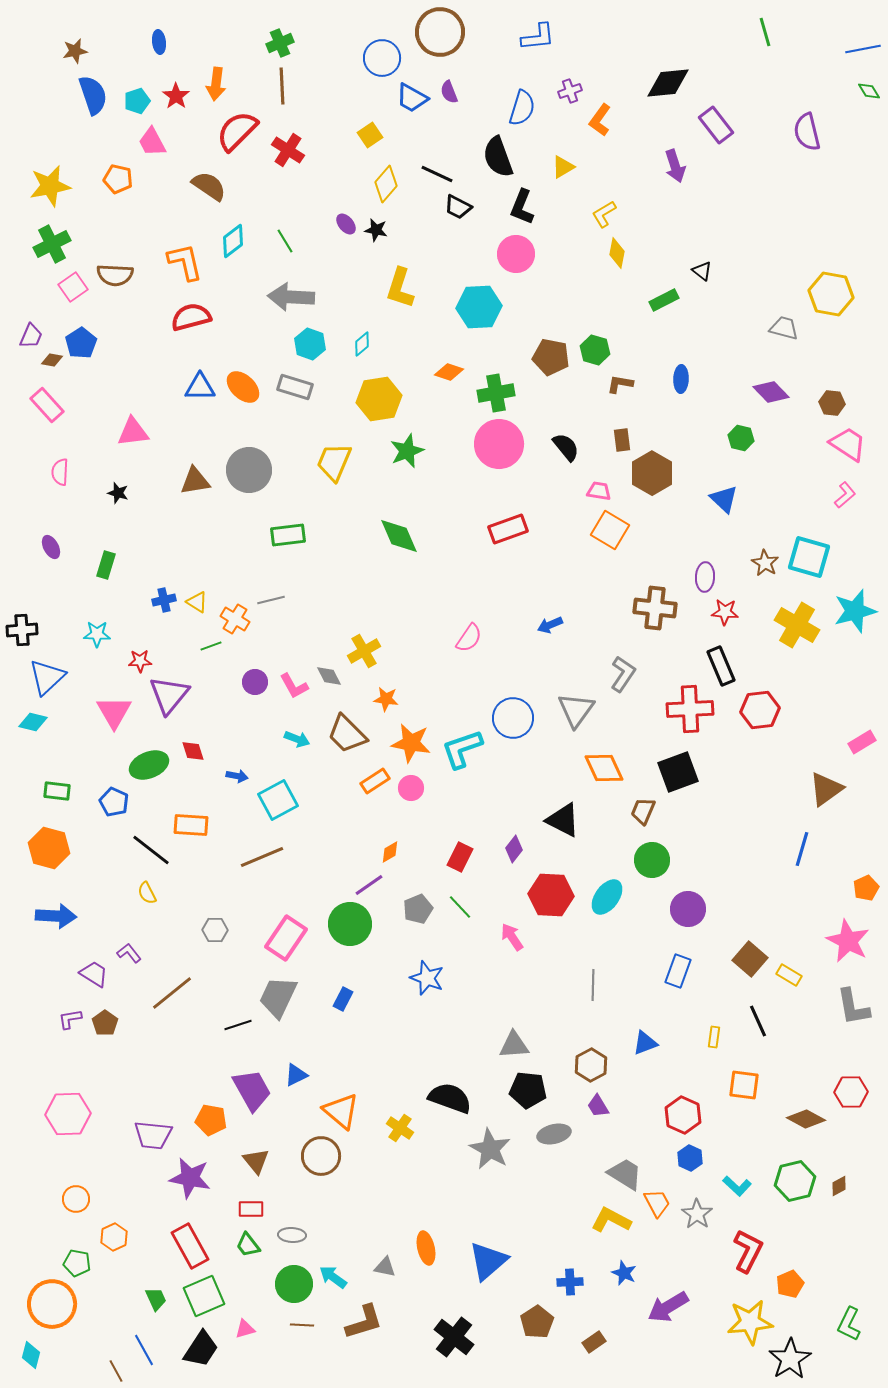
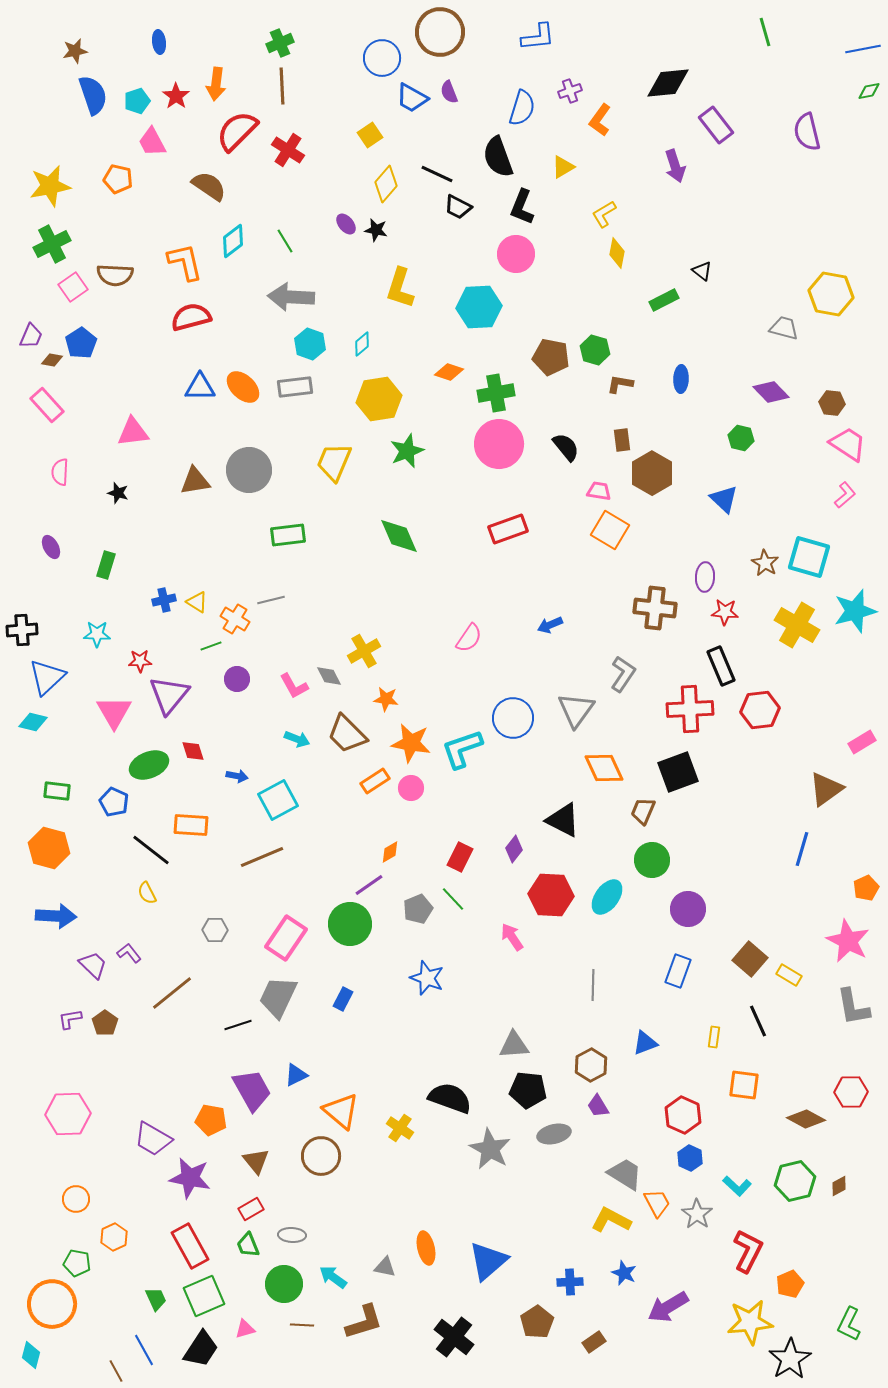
green diamond at (869, 91): rotated 70 degrees counterclockwise
gray rectangle at (295, 387): rotated 24 degrees counterclockwise
purple circle at (255, 682): moved 18 px left, 3 px up
green line at (460, 907): moved 7 px left, 8 px up
purple trapezoid at (94, 974): moved 1 px left, 9 px up; rotated 12 degrees clockwise
purple trapezoid at (153, 1135): moved 4 px down; rotated 24 degrees clockwise
red rectangle at (251, 1209): rotated 30 degrees counterclockwise
green trapezoid at (248, 1245): rotated 16 degrees clockwise
green circle at (294, 1284): moved 10 px left
